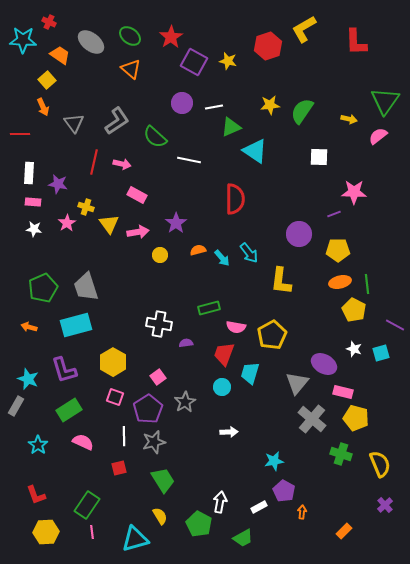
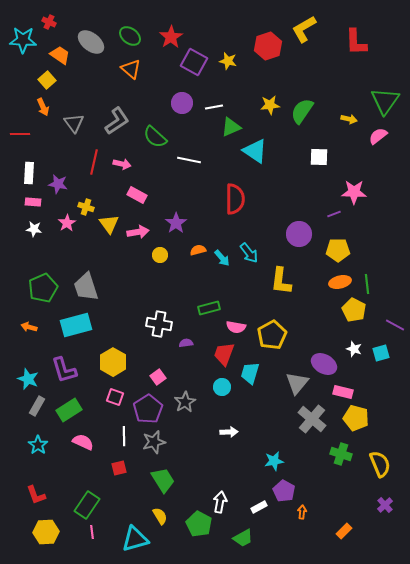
gray rectangle at (16, 406): moved 21 px right
